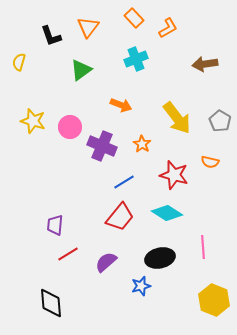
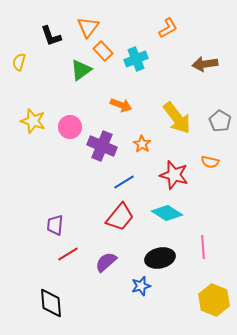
orange rectangle: moved 31 px left, 33 px down
